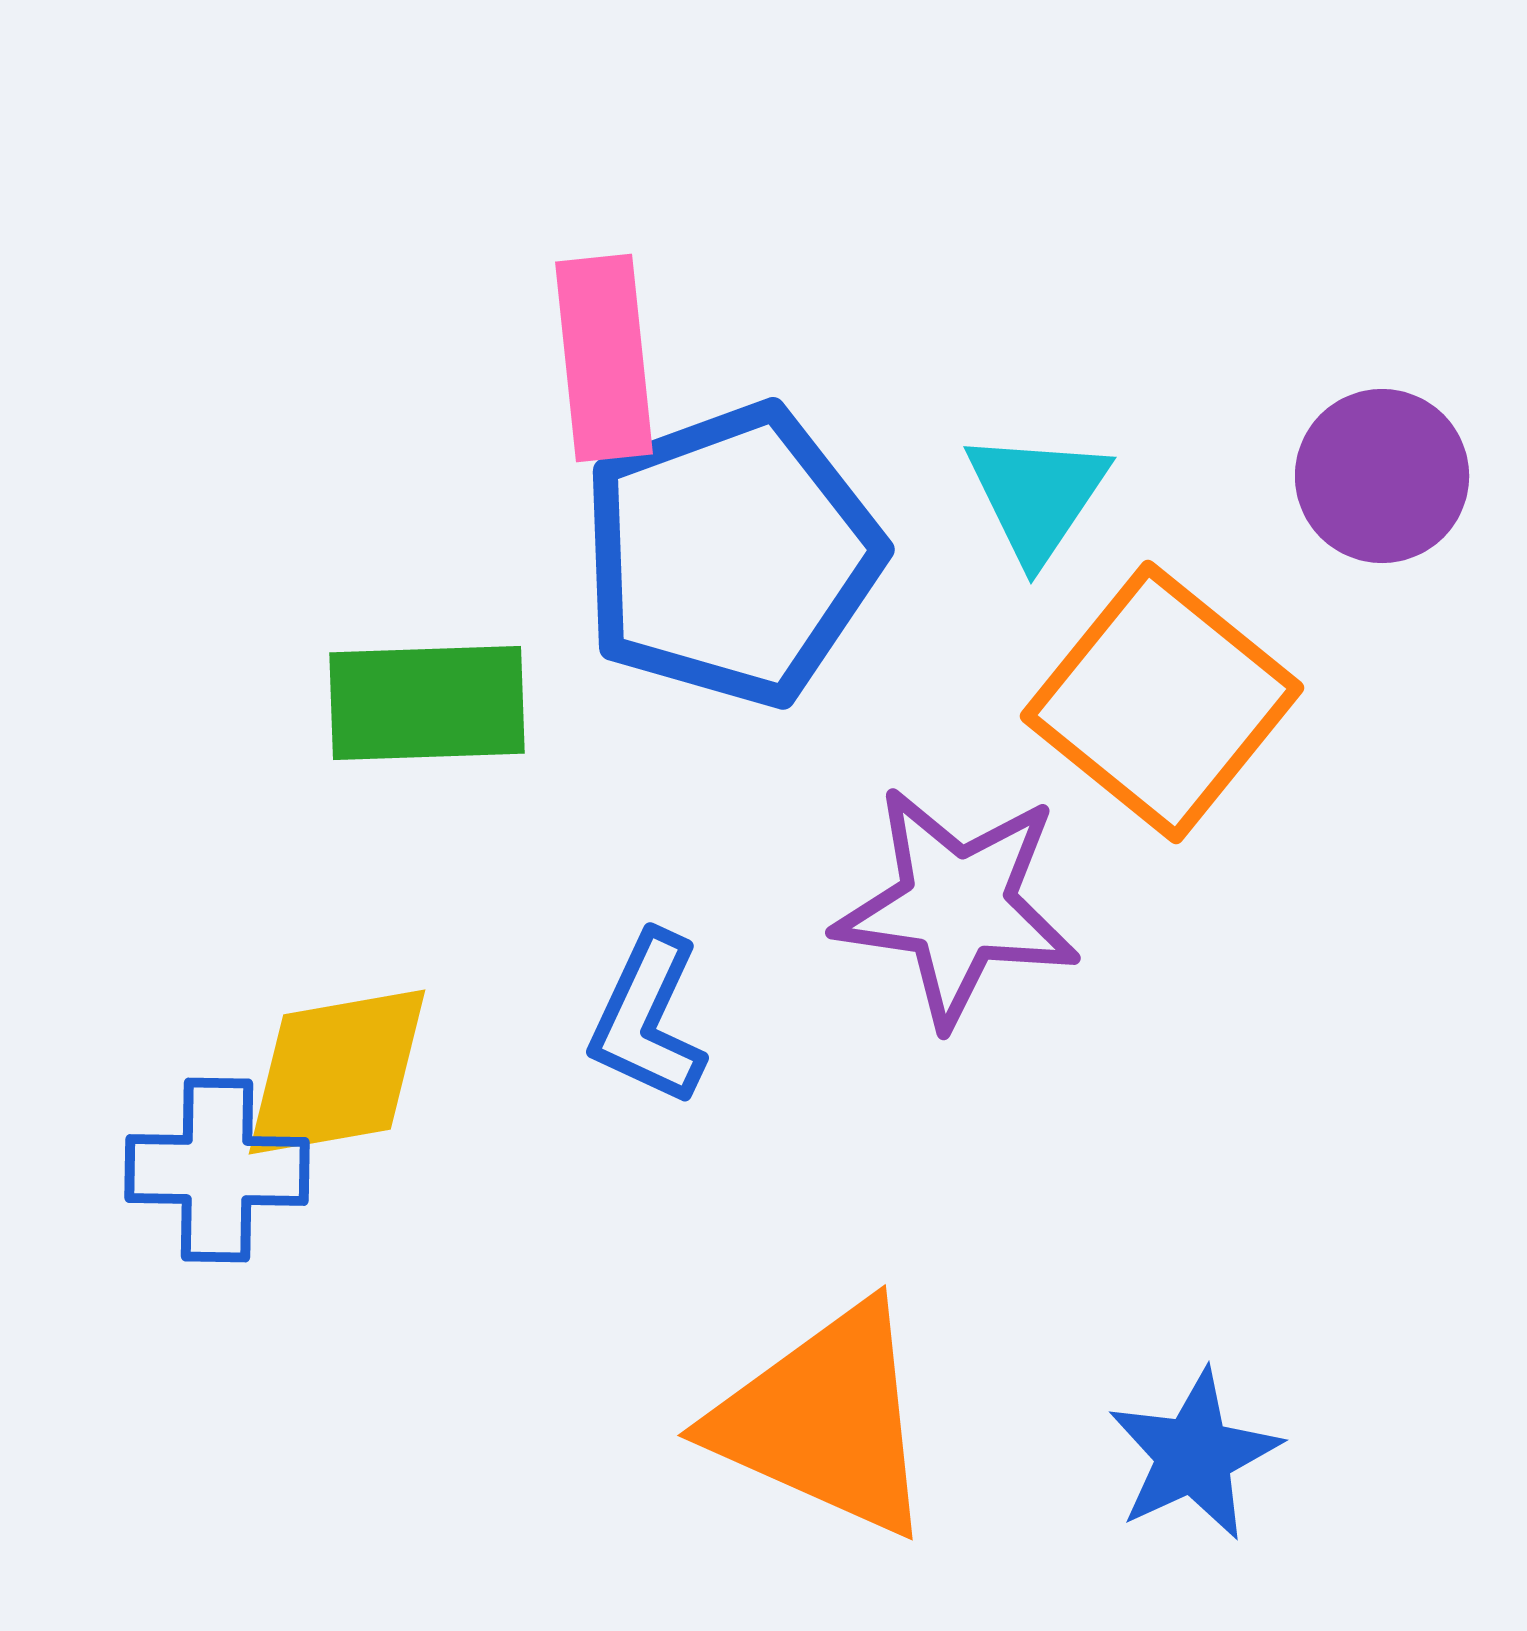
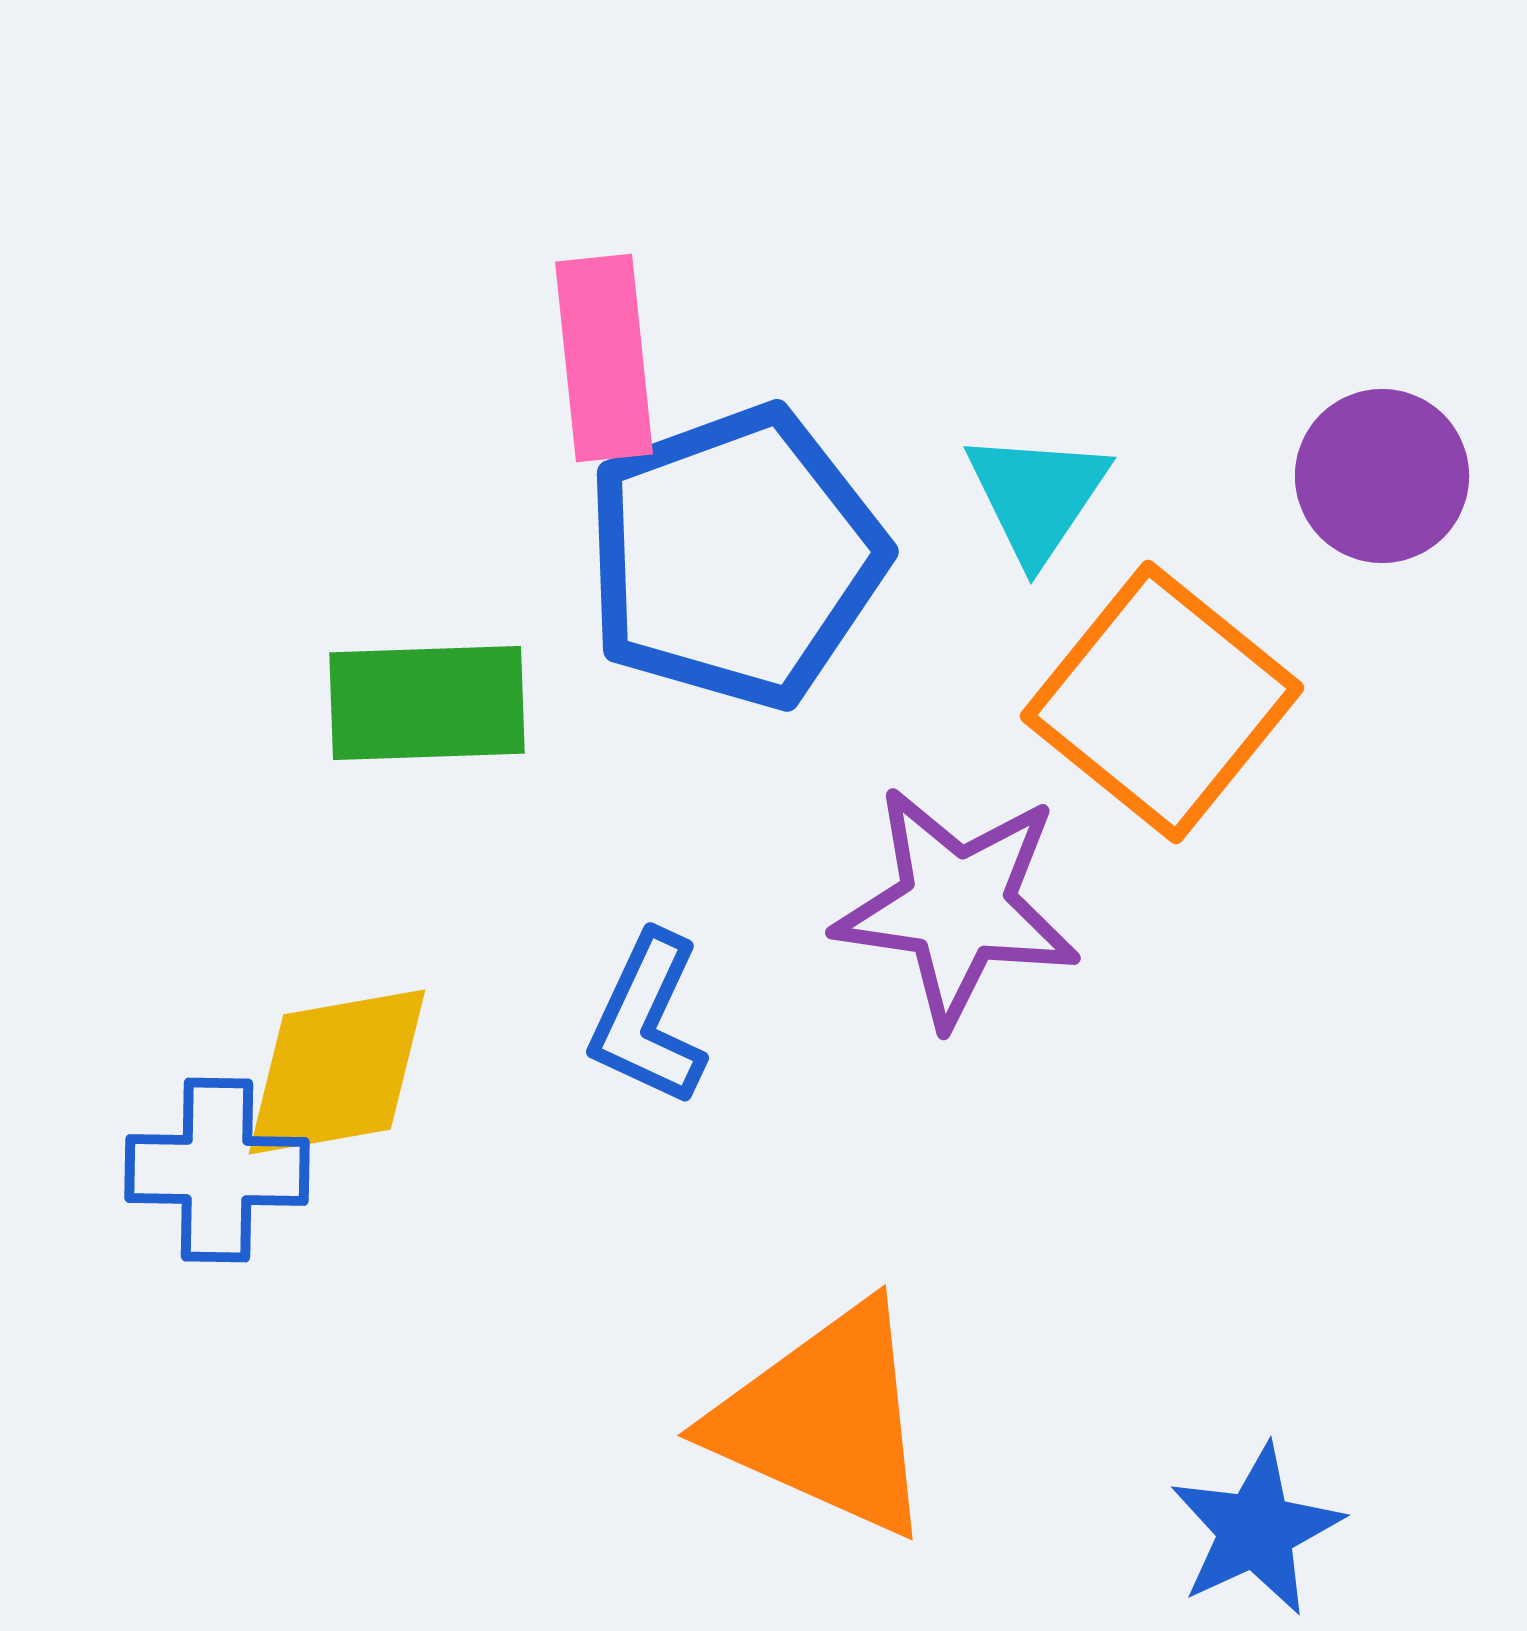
blue pentagon: moved 4 px right, 2 px down
blue star: moved 62 px right, 75 px down
